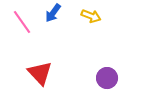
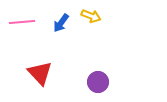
blue arrow: moved 8 px right, 10 px down
pink line: rotated 60 degrees counterclockwise
purple circle: moved 9 px left, 4 px down
